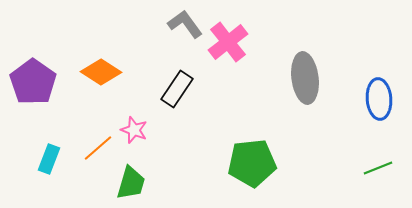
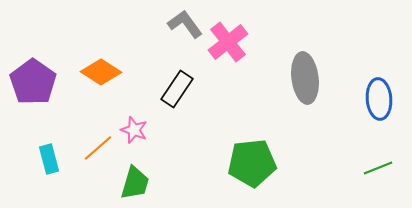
cyan rectangle: rotated 36 degrees counterclockwise
green trapezoid: moved 4 px right
